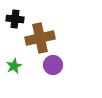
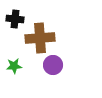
brown cross: rotated 8 degrees clockwise
green star: rotated 21 degrees clockwise
